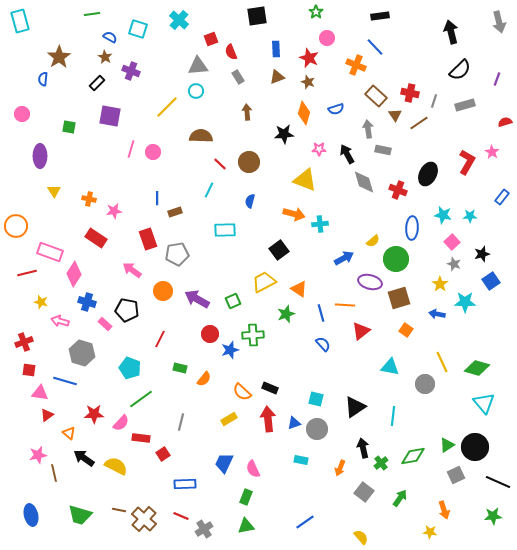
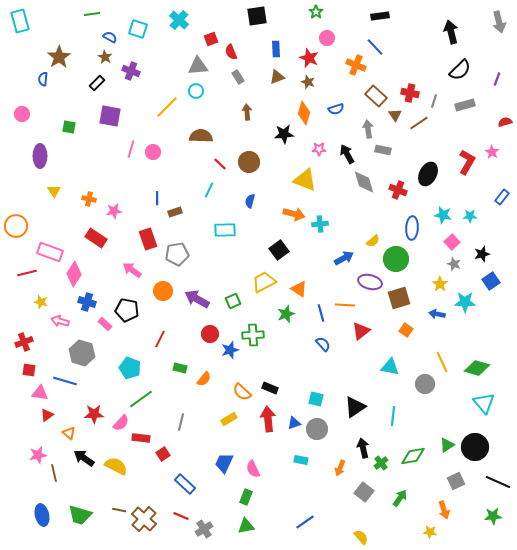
gray square at (456, 475): moved 6 px down
blue rectangle at (185, 484): rotated 45 degrees clockwise
blue ellipse at (31, 515): moved 11 px right
